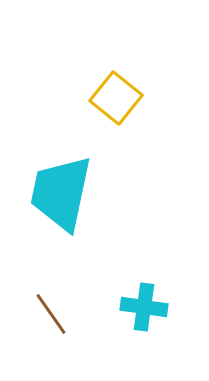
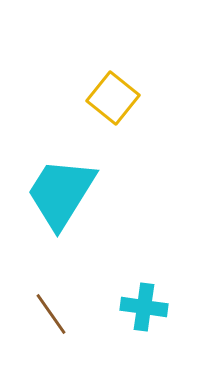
yellow square: moved 3 px left
cyan trapezoid: rotated 20 degrees clockwise
